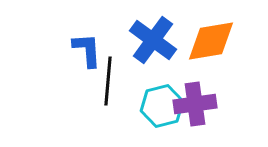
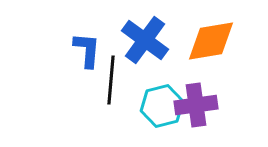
blue cross: moved 8 px left
blue L-shape: rotated 9 degrees clockwise
black line: moved 3 px right, 1 px up
purple cross: moved 1 px right, 1 px down
